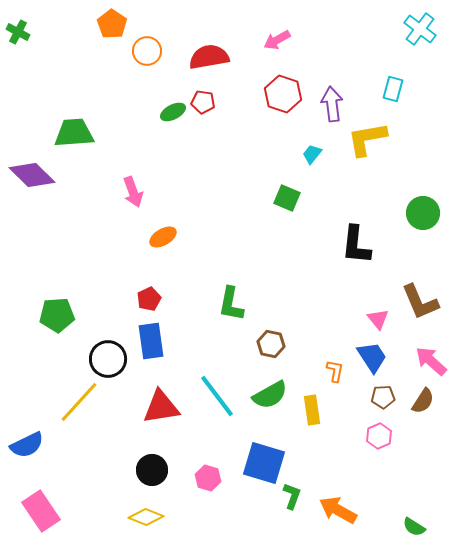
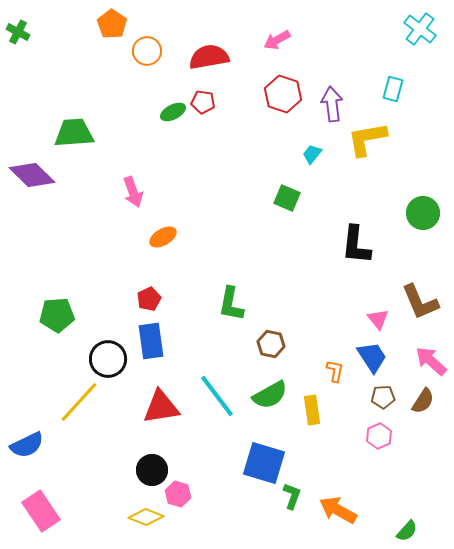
pink hexagon at (208, 478): moved 30 px left, 16 px down
green semicircle at (414, 527): moved 7 px left, 4 px down; rotated 80 degrees counterclockwise
